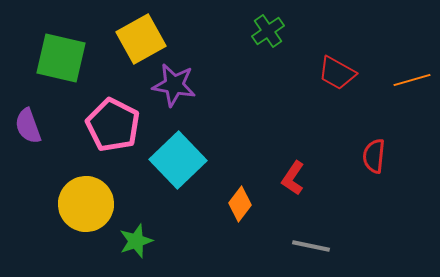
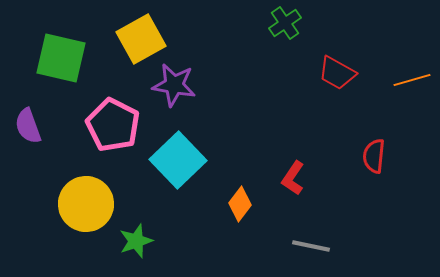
green cross: moved 17 px right, 8 px up
